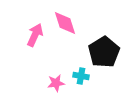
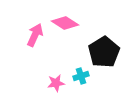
pink diamond: rotated 40 degrees counterclockwise
cyan cross: rotated 28 degrees counterclockwise
